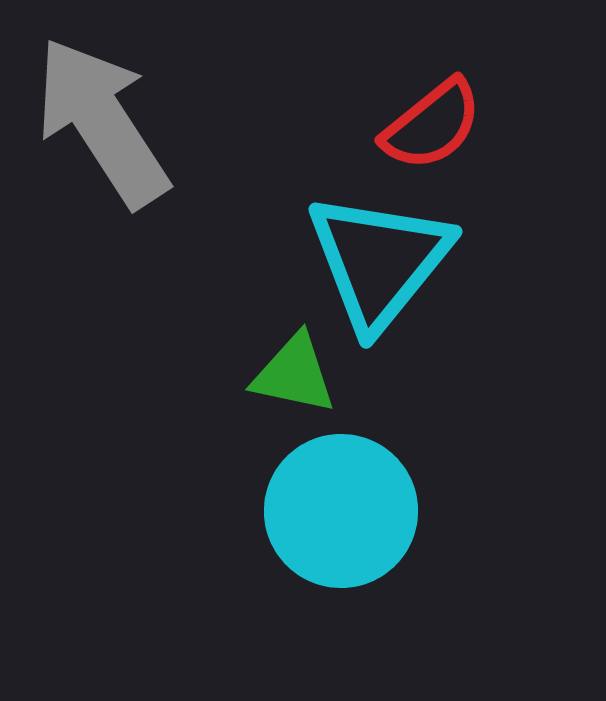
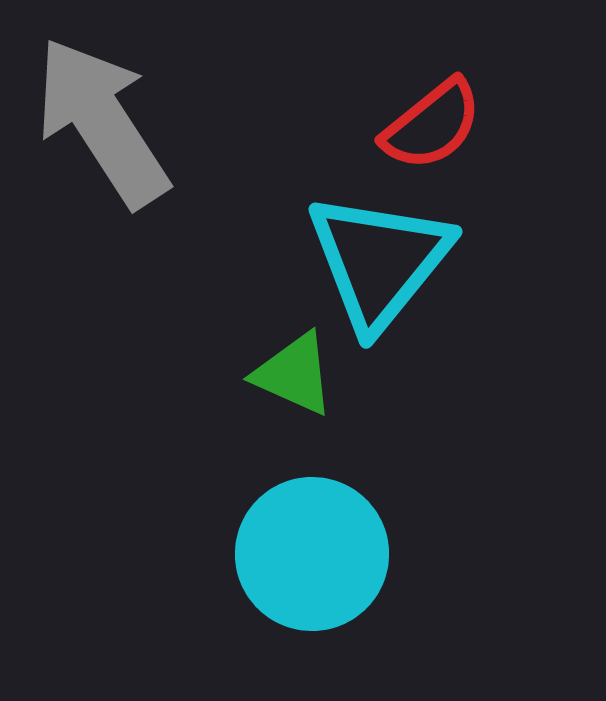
green triangle: rotated 12 degrees clockwise
cyan circle: moved 29 px left, 43 px down
